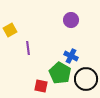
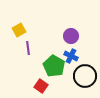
purple circle: moved 16 px down
yellow square: moved 9 px right
green pentagon: moved 6 px left, 7 px up
black circle: moved 1 px left, 3 px up
red square: rotated 24 degrees clockwise
